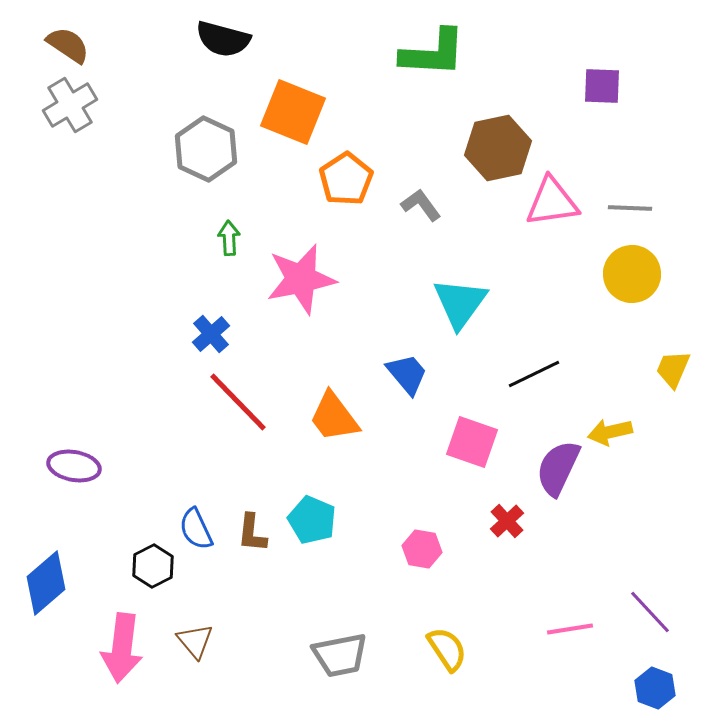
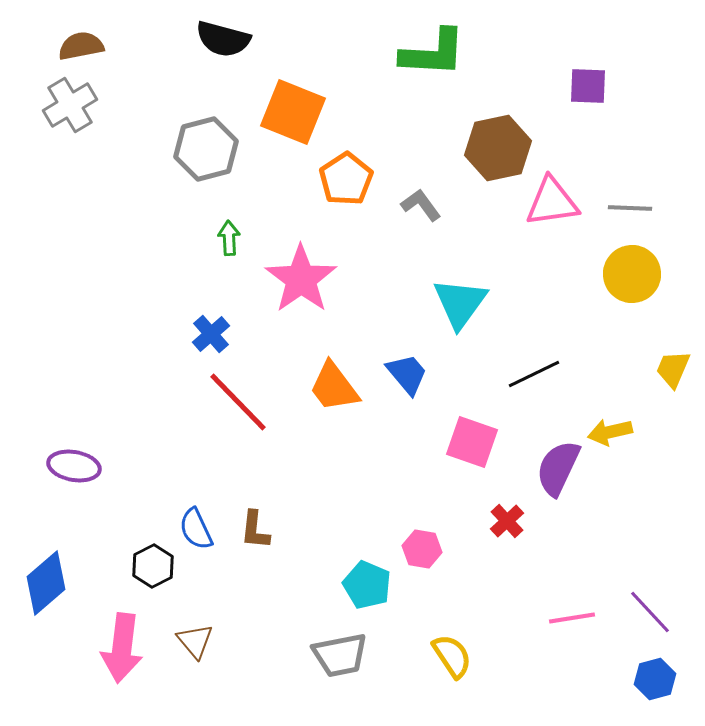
brown semicircle: moved 13 px right, 1 px down; rotated 45 degrees counterclockwise
purple square: moved 14 px left
gray hexagon: rotated 20 degrees clockwise
pink star: rotated 24 degrees counterclockwise
orange trapezoid: moved 30 px up
cyan pentagon: moved 55 px right, 65 px down
brown L-shape: moved 3 px right, 3 px up
pink line: moved 2 px right, 11 px up
yellow semicircle: moved 5 px right, 7 px down
blue hexagon: moved 9 px up; rotated 24 degrees clockwise
